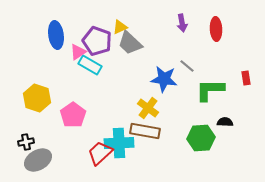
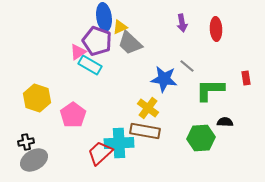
blue ellipse: moved 48 px right, 18 px up
gray ellipse: moved 4 px left
